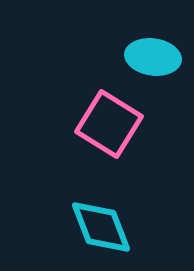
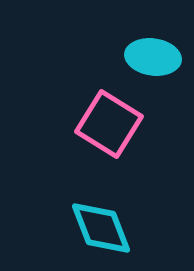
cyan diamond: moved 1 px down
